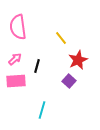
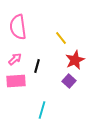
red star: moved 3 px left
